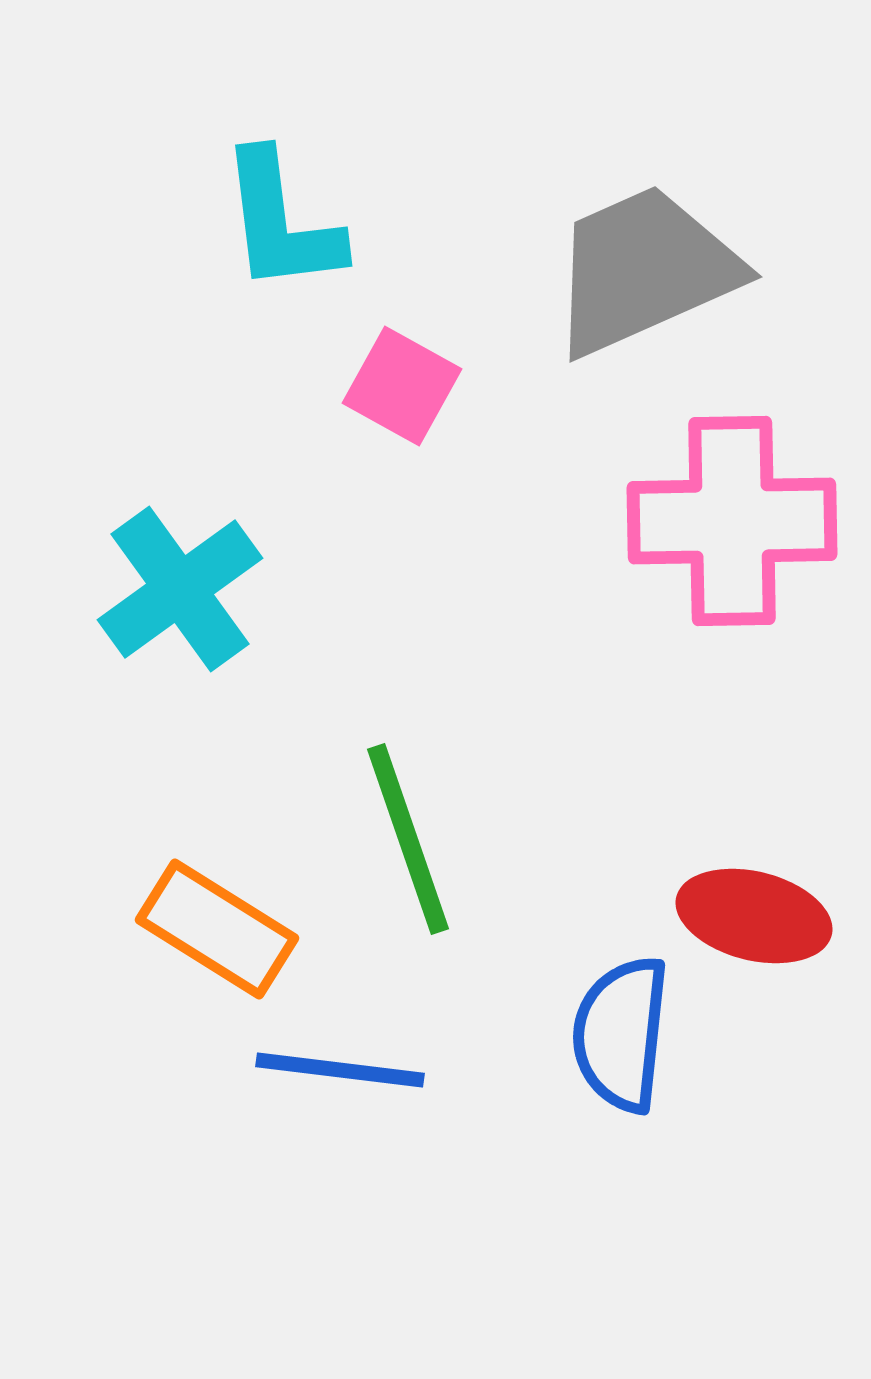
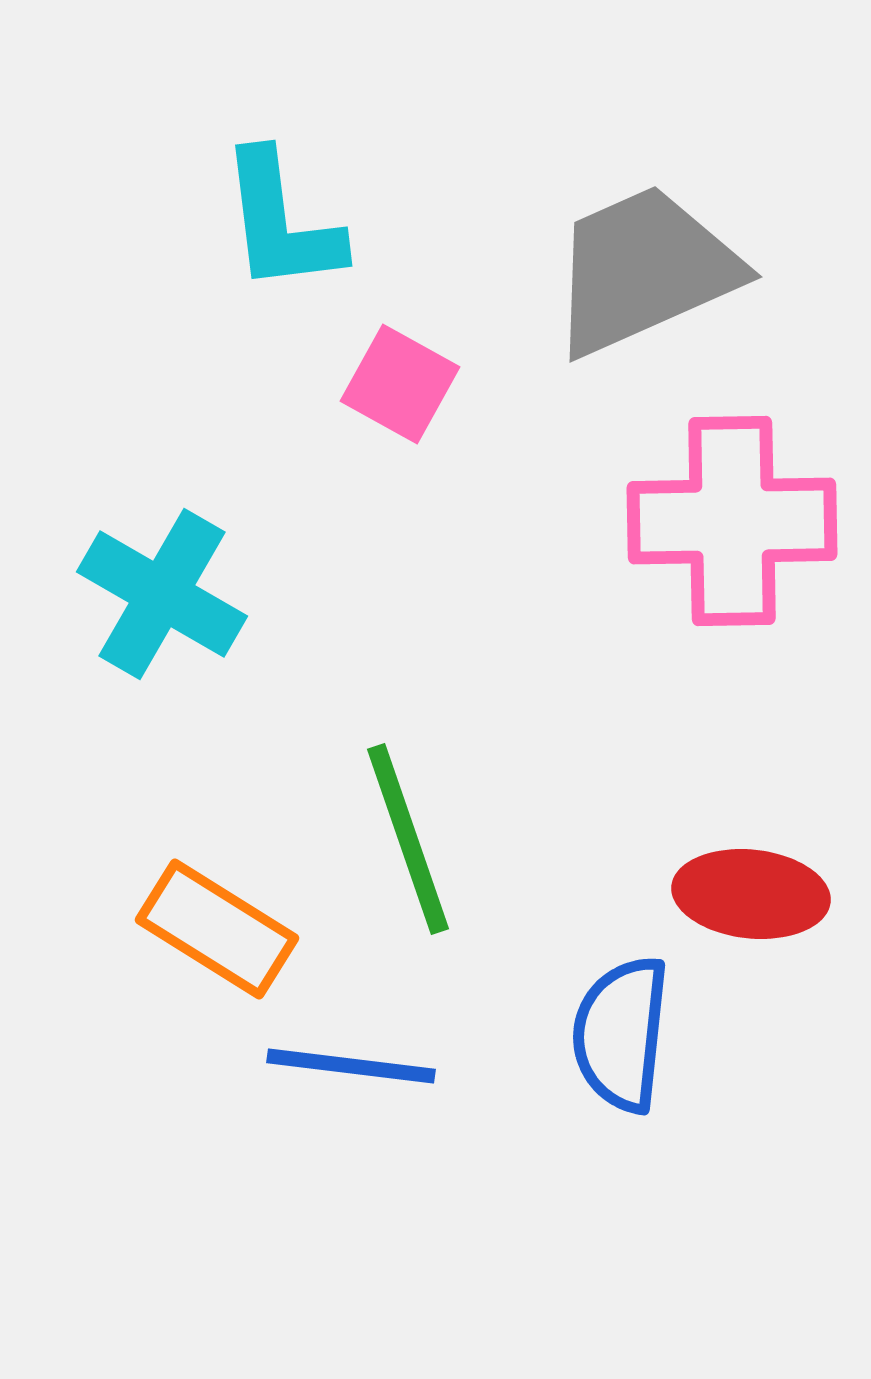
pink square: moved 2 px left, 2 px up
cyan cross: moved 18 px left, 5 px down; rotated 24 degrees counterclockwise
red ellipse: moved 3 px left, 22 px up; rotated 8 degrees counterclockwise
blue line: moved 11 px right, 4 px up
